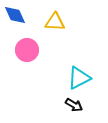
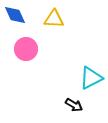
yellow triangle: moved 1 px left, 3 px up
pink circle: moved 1 px left, 1 px up
cyan triangle: moved 12 px right
